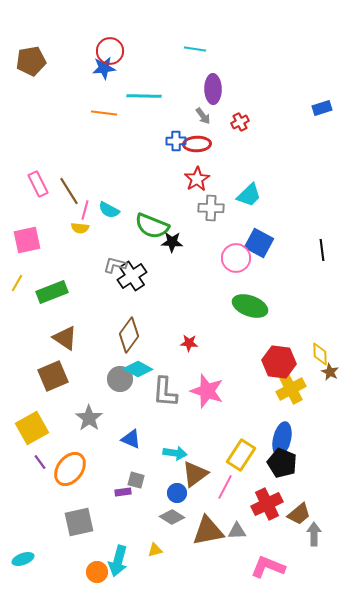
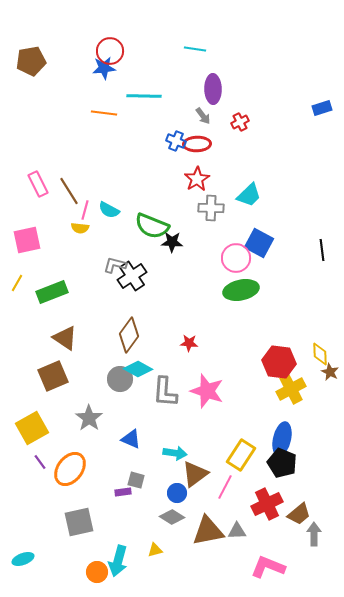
blue cross at (176, 141): rotated 24 degrees clockwise
green ellipse at (250, 306): moved 9 px left, 16 px up; rotated 32 degrees counterclockwise
